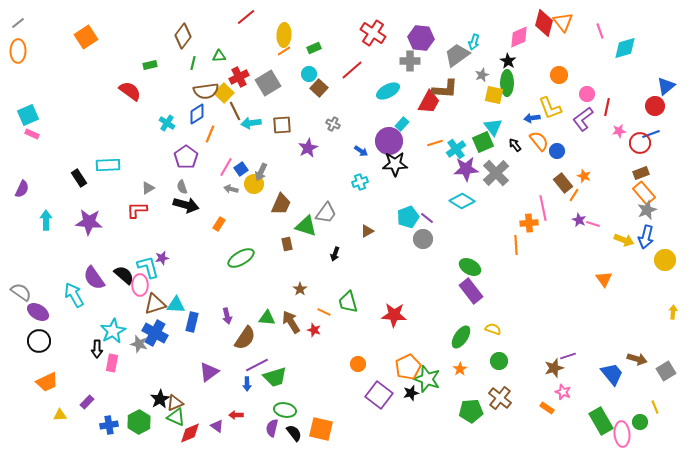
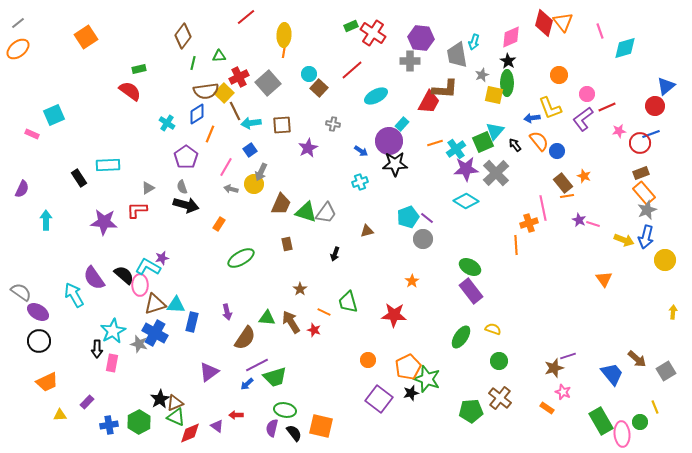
pink diamond at (519, 37): moved 8 px left
green rectangle at (314, 48): moved 37 px right, 22 px up
orange ellipse at (18, 51): moved 2 px up; rotated 50 degrees clockwise
orange line at (284, 51): rotated 48 degrees counterclockwise
gray trapezoid at (457, 55): rotated 64 degrees counterclockwise
green rectangle at (150, 65): moved 11 px left, 4 px down
gray square at (268, 83): rotated 10 degrees counterclockwise
cyan ellipse at (388, 91): moved 12 px left, 5 px down
red line at (607, 107): rotated 54 degrees clockwise
cyan square at (28, 115): moved 26 px right
gray cross at (333, 124): rotated 16 degrees counterclockwise
cyan triangle at (493, 127): moved 2 px right, 4 px down; rotated 18 degrees clockwise
blue square at (241, 169): moved 9 px right, 19 px up
orange line at (574, 195): moved 7 px left, 1 px down; rotated 48 degrees clockwise
cyan diamond at (462, 201): moved 4 px right
purple star at (89, 222): moved 15 px right
orange cross at (529, 223): rotated 12 degrees counterclockwise
green triangle at (306, 226): moved 14 px up
brown triangle at (367, 231): rotated 16 degrees clockwise
cyan L-shape at (148, 267): rotated 45 degrees counterclockwise
purple arrow at (227, 316): moved 4 px up
brown arrow at (637, 359): rotated 24 degrees clockwise
orange circle at (358, 364): moved 10 px right, 4 px up
orange star at (460, 369): moved 48 px left, 88 px up
blue arrow at (247, 384): rotated 48 degrees clockwise
purple square at (379, 395): moved 4 px down
orange square at (321, 429): moved 3 px up
